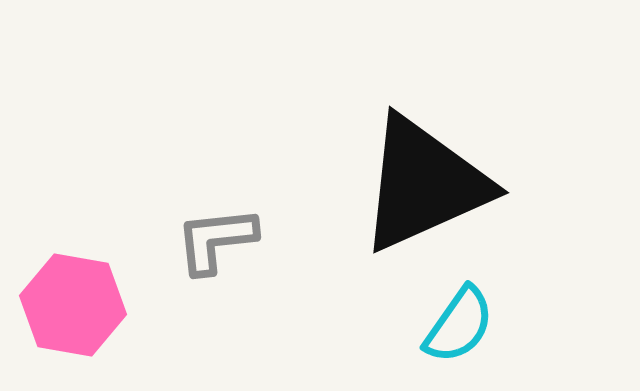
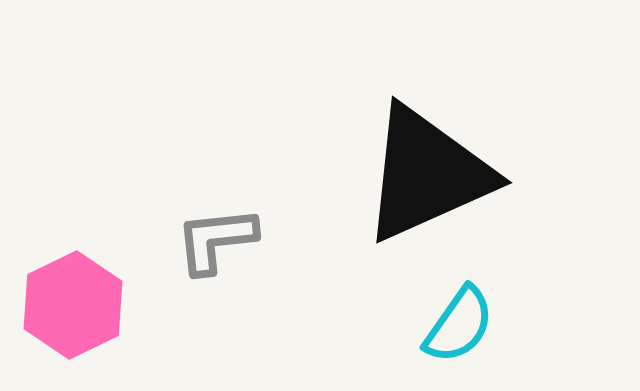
black triangle: moved 3 px right, 10 px up
pink hexagon: rotated 24 degrees clockwise
